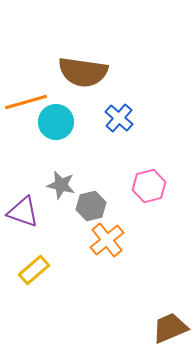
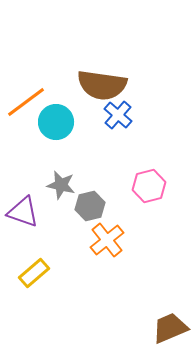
brown semicircle: moved 19 px right, 13 px down
orange line: rotated 21 degrees counterclockwise
blue cross: moved 1 px left, 3 px up
gray hexagon: moved 1 px left
yellow rectangle: moved 3 px down
